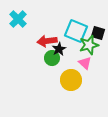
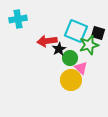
cyan cross: rotated 36 degrees clockwise
green circle: moved 18 px right
pink triangle: moved 4 px left, 5 px down
